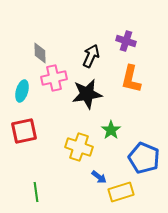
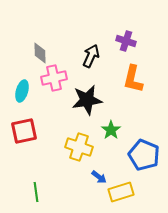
orange L-shape: moved 2 px right
black star: moved 6 px down
blue pentagon: moved 3 px up
